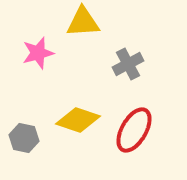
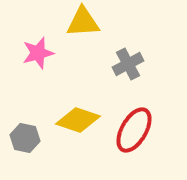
gray hexagon: moved 1 px right
